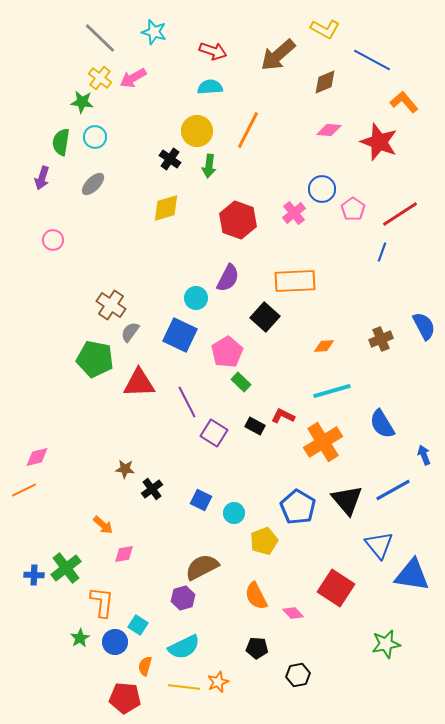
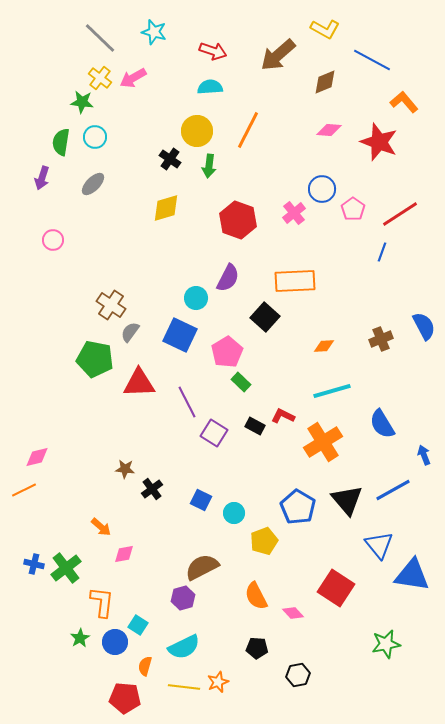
orange arrow at (103, 525): moved 2 px left, 2 px down
blue cross at (34, 575): moved 11 px up; rotated 12 degrees clockwise
